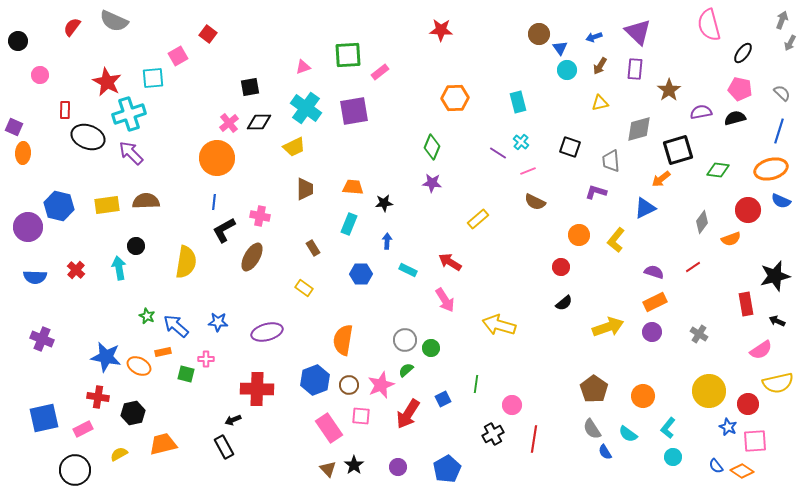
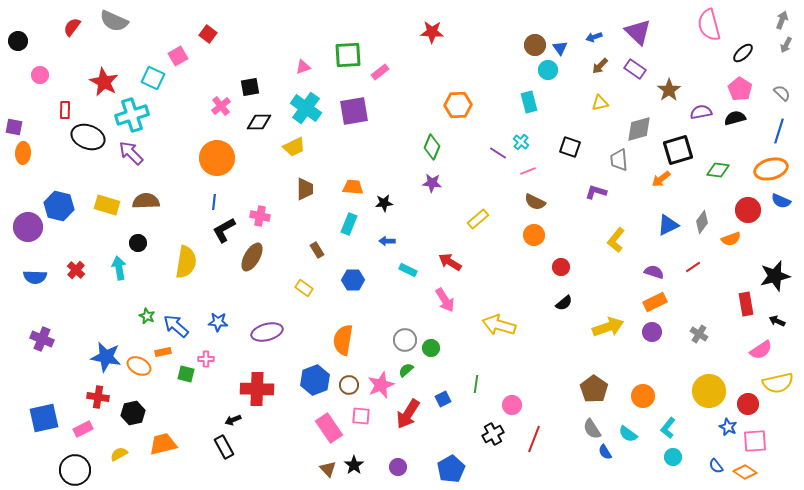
red star at (441, 30): moved 9 px left, 2 px down
brown circle at (539, 34): moved 4 px left, 11 px down
gray arrow at (790, 43): moved 4 px left, 2 px down
black ellipse at (743, 53): rotated 10 degrees clockwise
brown arrow at (600, 66): rotated 12 degrees clockwise
purple rectangle at (635, 69): rotated 60 degrees counterclockwise
cyan circle at (567, 70): moved 19 px left
cyan square at (153, 78): rotated 30 degrees clockwise
red star at (107, 82): moved 3 px left
pink pentagon at (740, 89): rotated 20 degrees clockwise
orange hexagon at (455, 98): moved 3 px right, 7 px down
cyan rectangle at (518, 102): moved 11 px right
cyan cross at (129, 114): moved 3 px right, 1 px down
pink cross at (229, 123): moved 8 px left, 17 px up
purple square at (14, 127): rotated 12 degrees counterclockwise
gray trapezoid at (611, 161): moved 8 px right, 1 px up
yellow rectangle at (107, 205): rotated 25 degrees clockwise
blue triangle at (645, 208): moved 23 px right, 17 px down
orange circle at (579, 235): moved 45 px left
blue arrow at (387, 241): rotated 91 degrees counterclockwise
black circle at (136, 246): moved 2 px right, 3 px up
brown rectangle at (313, 248): moved 4 px right, 2 px down
blue hexagon at (361, 274): moved 8 px left, 6 px down
red line at (534, 439): rotated 12 degrees clockwise
blue pentagon at (447, 469): moved 4 px right
orange diamond at (742, 471): moved 3 px right, 1 px down
